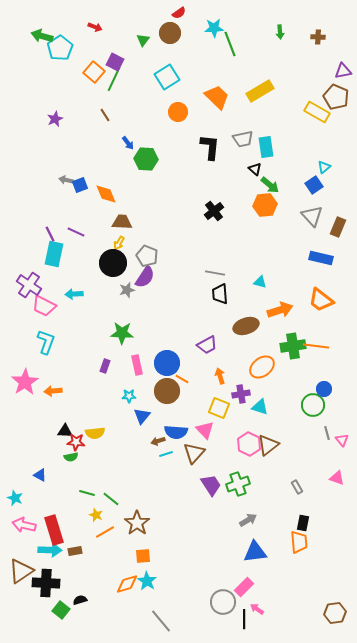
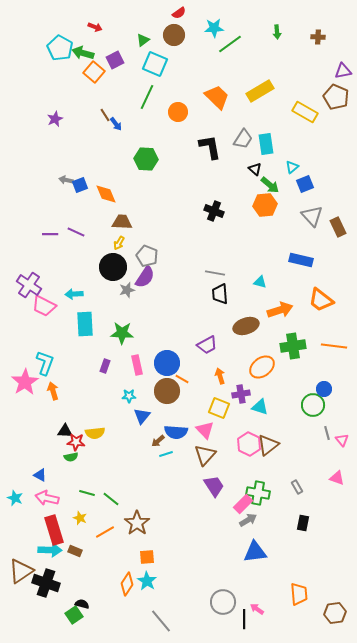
green arrow at (280, 32): moved 3 px left
brown circle at (170, 33): moved 4 px right, 2 px down
green arrow at (42, 36): moved 41 px right, 17 px down
green triangle at (143, 40): rotated 16 degrees clockwise
green line at (230, 44): rotated 75 degrees clockwise
cyan pentagon at (60, 48): rotated 10 degrees counterclockwise
purple square at (115, 62): moved 2 px up; rotated 36 degrees clockwise
cyan square at (167, 77): moved 12 px left, 13 px up; rotated 35 degrees counterclockwise
green line at (114, 79): moved 33 px right, 18 px down
yellow rectangle at (317, 112): moved 12 px left
gray trapezoid at (243, 139): rotated 45 degrees counterclockwise
blue arrow at (128, 143): moved 12 px left, 19 px up
black L-shape at (210, 147): rotated 16 degrees counterclockwise
cyan rectangle at (266, 147): moved 3 px up
cyan triangle at (324, 167): moved 32 px left
blue square at (314, 185): moved 9 px left, 1 px up; rotated 12 degrees clockwise
black cross at (214, 211): rotated 30 degrees counterclockwise
brown rectangle at (338, 227): rotated 48 degrees counterclockwise
purple line at (50, 234): rotated 63 degrees counterclockwise
cyan rectangle at (54, 254): moved 31 px right, 70 px down; rotated 15 degrees counterclockwise
blue rectangle at (321, 258): moved 20 px left, 2 px down
black circle at (113, 263): moved 4 px down
cyan L-shape at (46, 342): moved 1 px left, 21 px down
orange line at (316, 346): moved 18 px right
orange arrow at (53, 391): rotated 78 degrees clockwise
brown arrow at (158, 441): rotated 24 degrees counterclockwise
brown triangle at (194, 453): moved 11 px right, 2 px down
green cross at (238, 484): moved 20 px right, 9 px down; rotated 30 degrees clockwise
purple trapezoid at (211, 485): moved 3 px right, 1 px down
yellow star at (96, 515): moved 16 px left, 3 px down
pink arrow at (24, 525): moved 23 px right, 27 px up
orange trapezoid at (299, 542): moved 52 px down
brown rectangle at (75, 551): rotated 32 degrees clockwise
orange square at (143, 556): moved 4 px right, 1 px down
black cross at (46, 583): rotated 16 degrees clockwise
orange diamond at (127, 584): rotated 40 degrees counterclockwise
pink rectangle at (244, 587): moved 1 px left, 83 px up
black semicircle at (80, 600): moved 2 px right, 4 px down; rotated 32 degrees clockwise
green square at (61, 610): moved 13 px right, 5 px down; rotated 18 degrees clockwise
